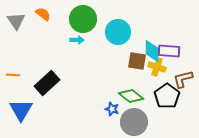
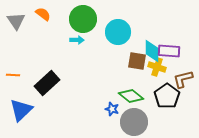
blue triangle: rotated 15 degrees clockwise
